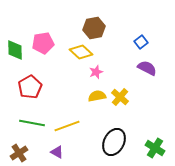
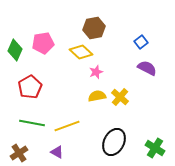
green diamond: rotated 25 degrees clockwise
